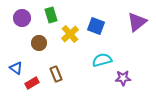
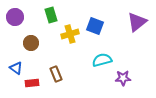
purple circle: moved 7 px left, 1 px up
blue square: moved 1 px left
yellow cross: rotated 24 degrees clockwise
brown circle: moved 8 px left
red rectangle: rotated 24 degrees clockwise
